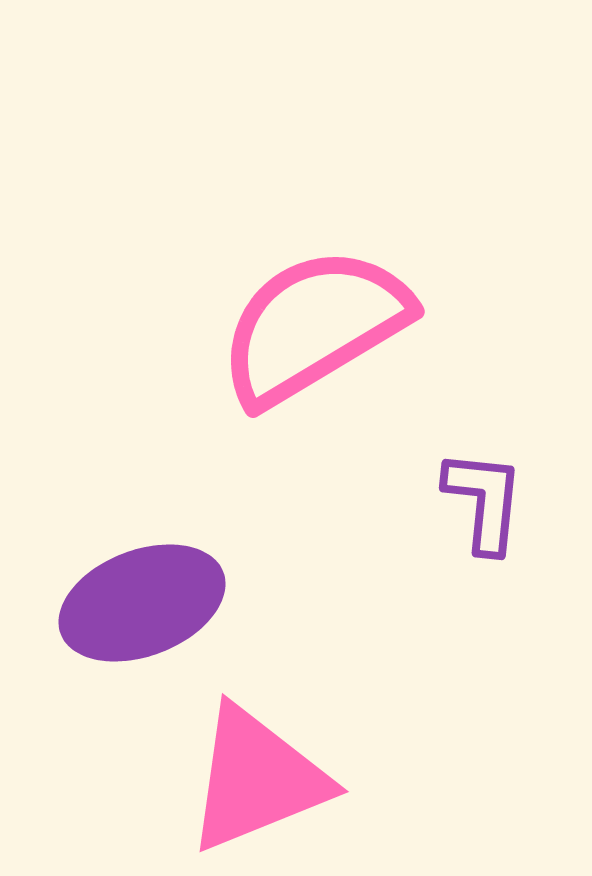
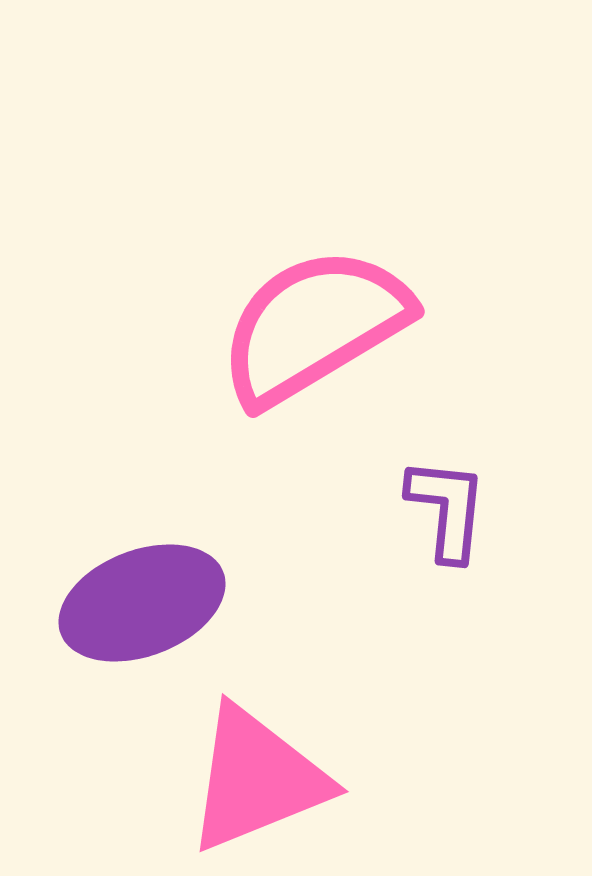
purple L-shape: moved 37 px left, 8 px down
